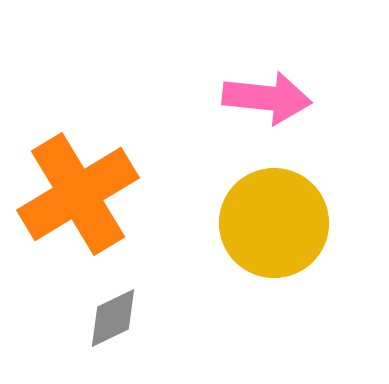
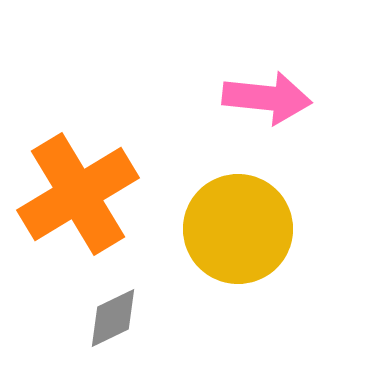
yellow circle: moved 36 px left, 6 px down
